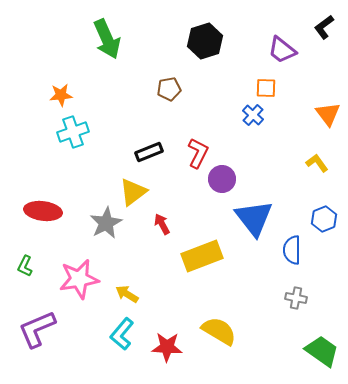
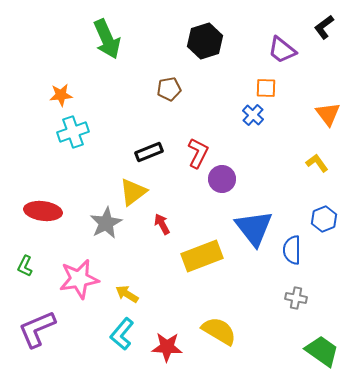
blue triangle: moved 10 px down
